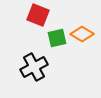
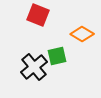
green square: moved 18 px down
black cross: rotated 12 degrees counterclockwise
